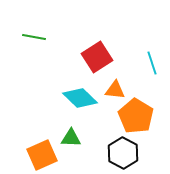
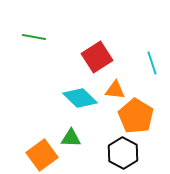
orange square: rotated 12 degrees counterclockwise
